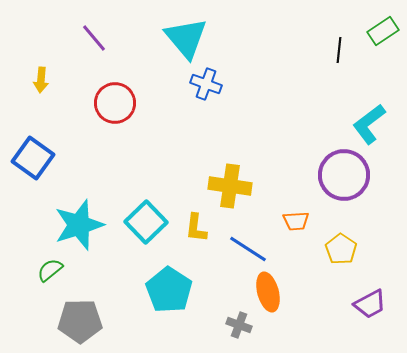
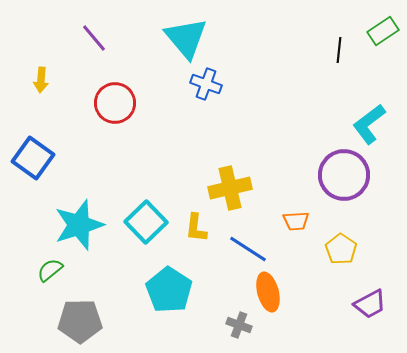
yellow cross: moved 2 px down; rotated 21 degrees counterclockwise
